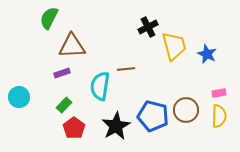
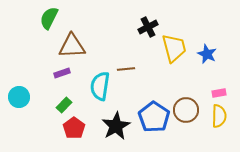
yellow trapezoid: moved 2 px down
blue pentagon: moved 1 px right, 1 px down; rotated 20 degrees clockwise
